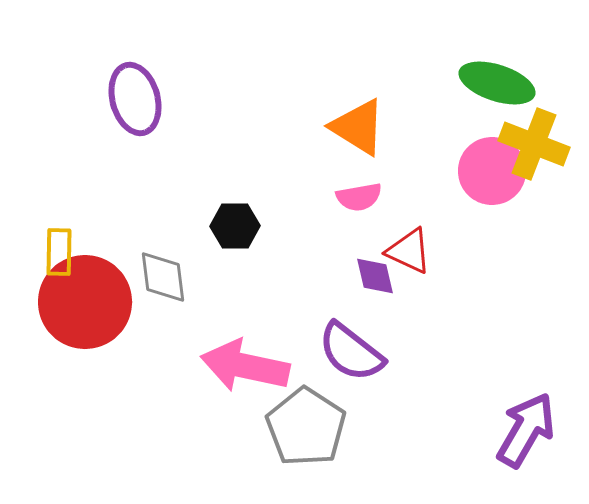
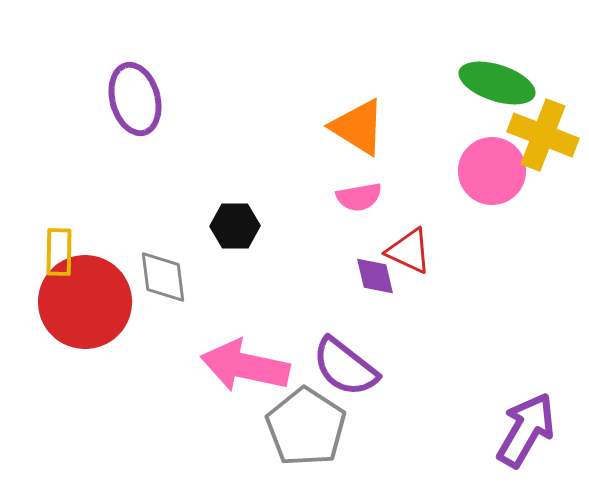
yellow cross: moved 9 px right, 9 px up
purple semicircle: moved 6 px left, 15 px down
